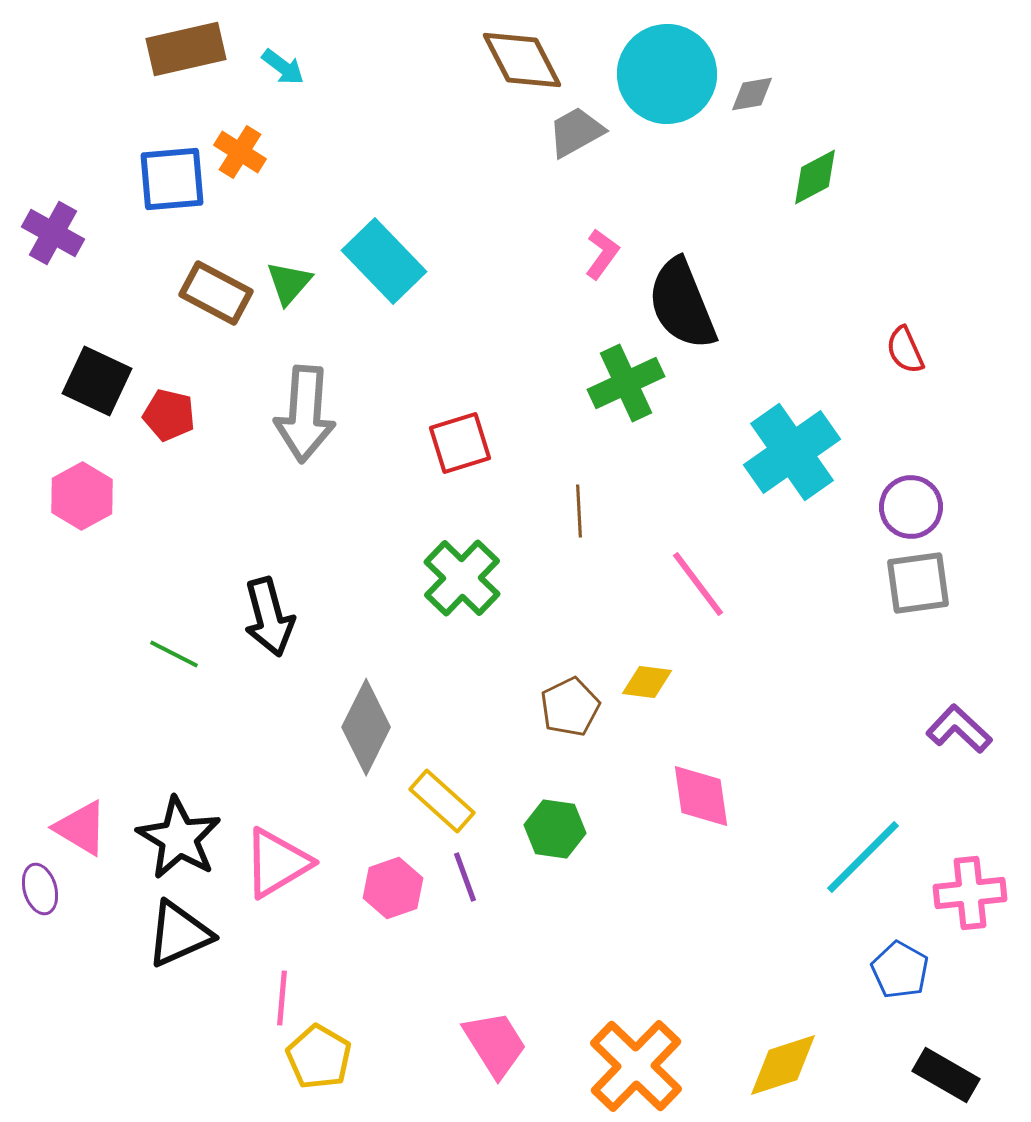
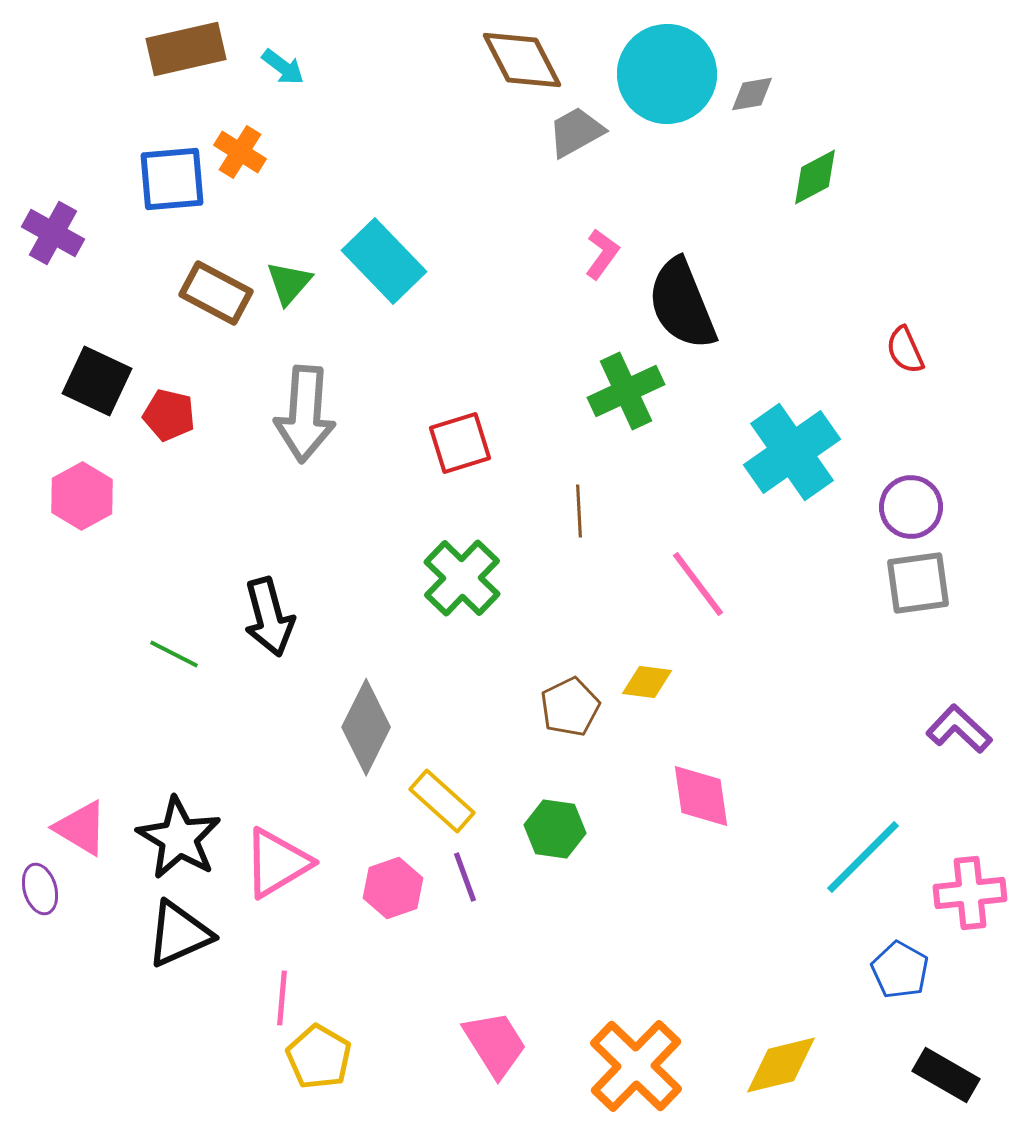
green cross at (626, 383): moved 8 px down
yellow diamond at (783, 1065): moved 2 px left; rotated 4 degrees clockwise
